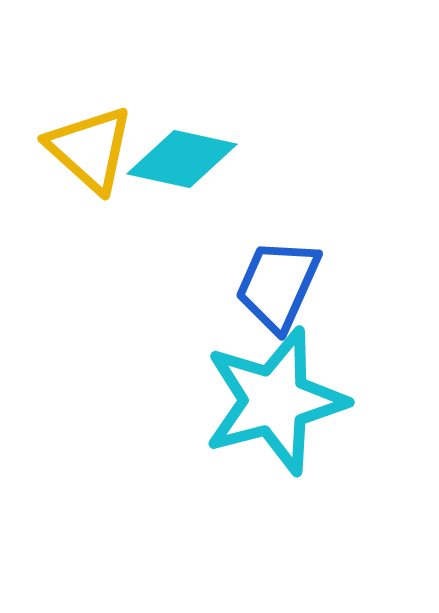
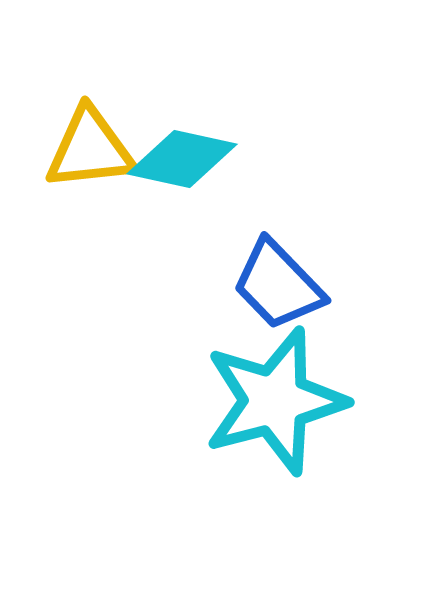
yellow triangle: rotated 48 degrees counterclockwise
blue trapezoid: rotated 68 degrees counterclockwise
